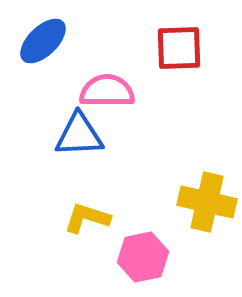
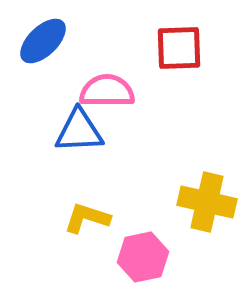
blue triangle: moved 4 px up
